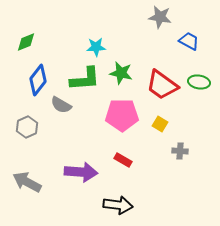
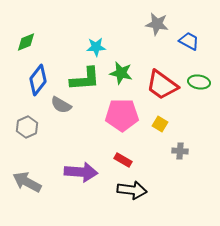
gray star: moved 3 px left, 7 px down
black arrow: moved 14 px right, 15 px up
